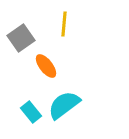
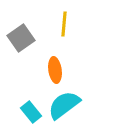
orange ellipse: moved 9 px right, 4 px down; rotated 30 degrees clockwise
